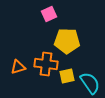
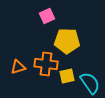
pink square: moved 2 px left, 2 px down
